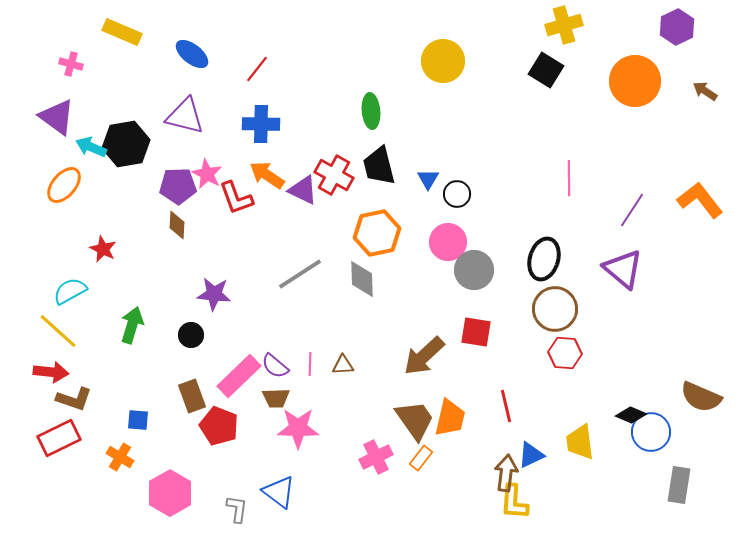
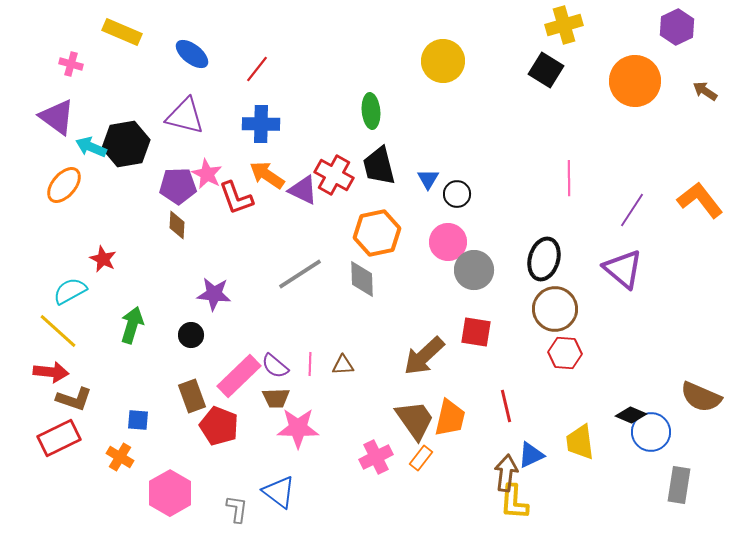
red star at (103, 249): moved 10 px down
